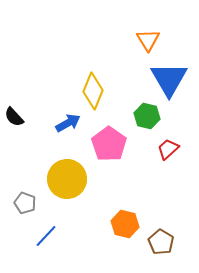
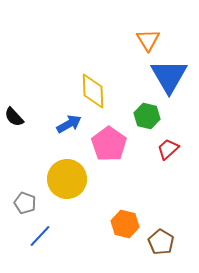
blue triangle: moved 3 px up
yellow diamond: rotated 24 degrees counterclockwise
blue arrow: moved 1 px right, 1 px down
blue line: moved 6 px left
